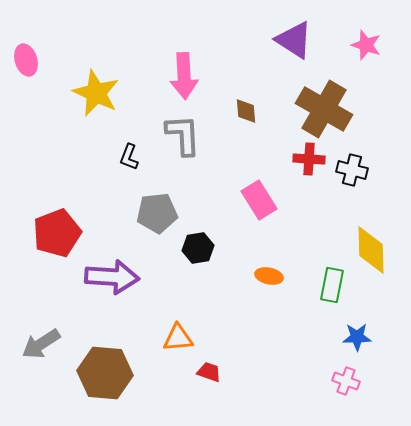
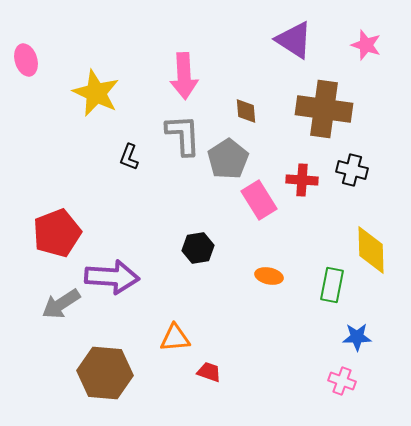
brown cross: rotated 22 degrees counterclockwise
red cross: moved 7 px left, 21 px down
gray pentagon: moved 71 px right, 54 px up; rotated 27 degrees counterclockwise
orange triangle: moved 3 px left
gray arrow: moved 20 px right, 40 px up
pink cross: moved 4 px left
